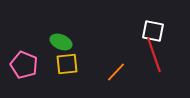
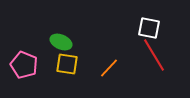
white square: moved 4 px left, 3 px up
red line: rotated 12 degrees counterclockwise
yellow square: rotated 15 degrees clockwise
orange line: moved 7 px left, 4 px up
